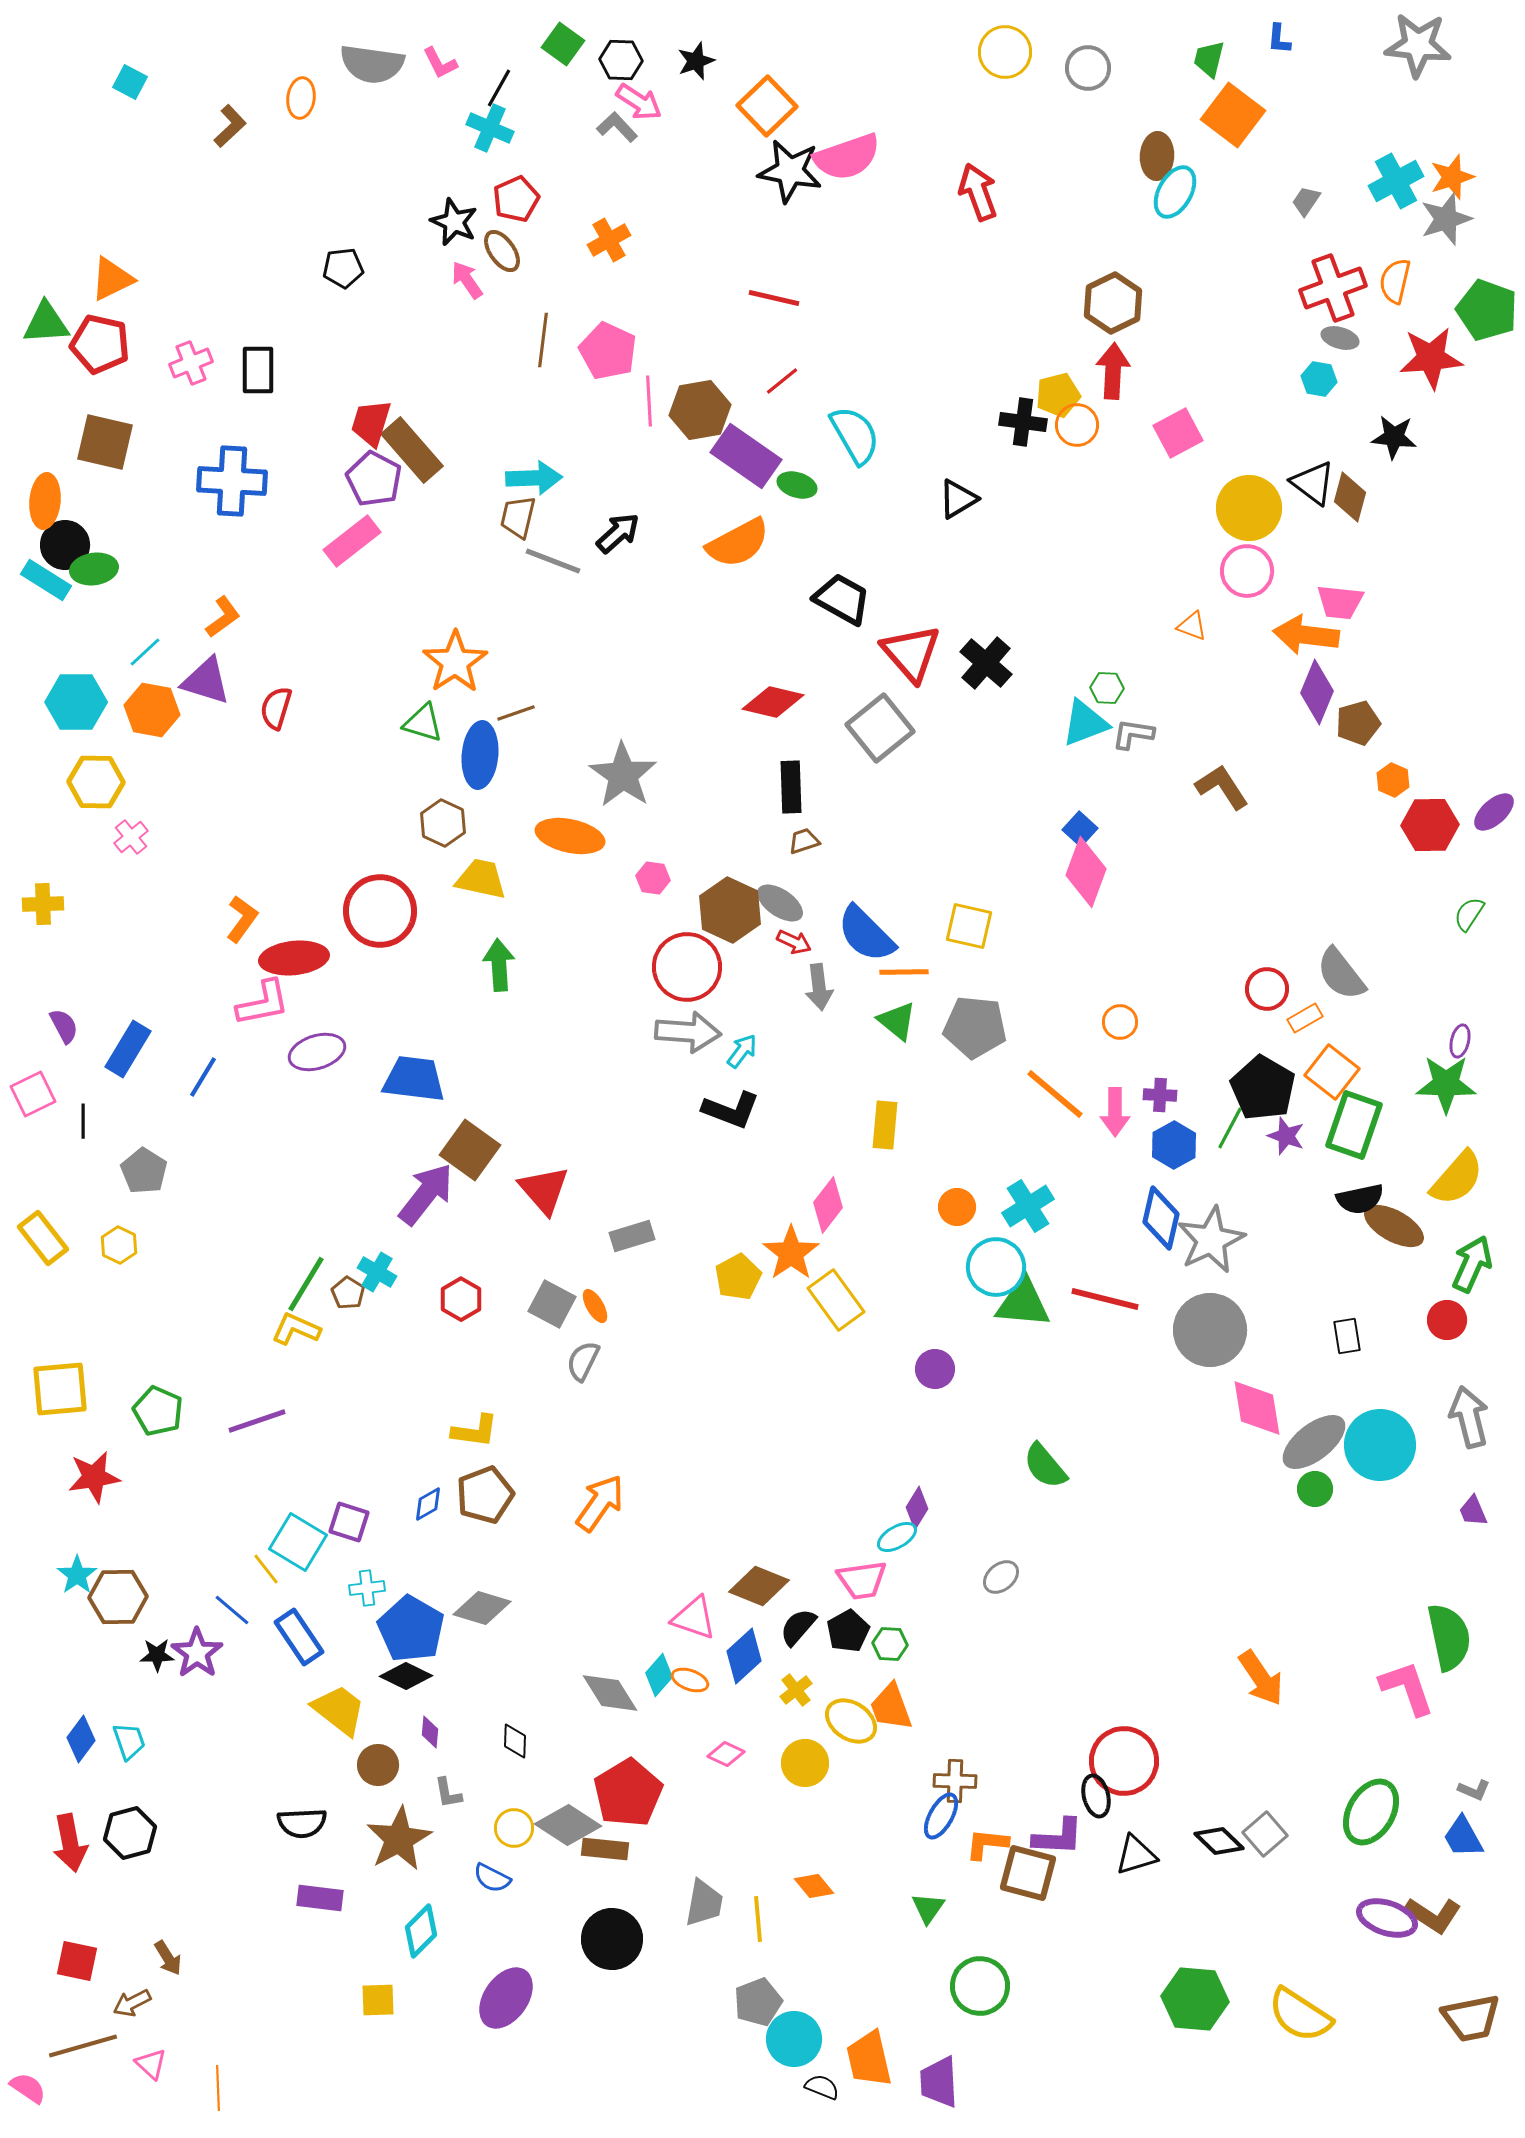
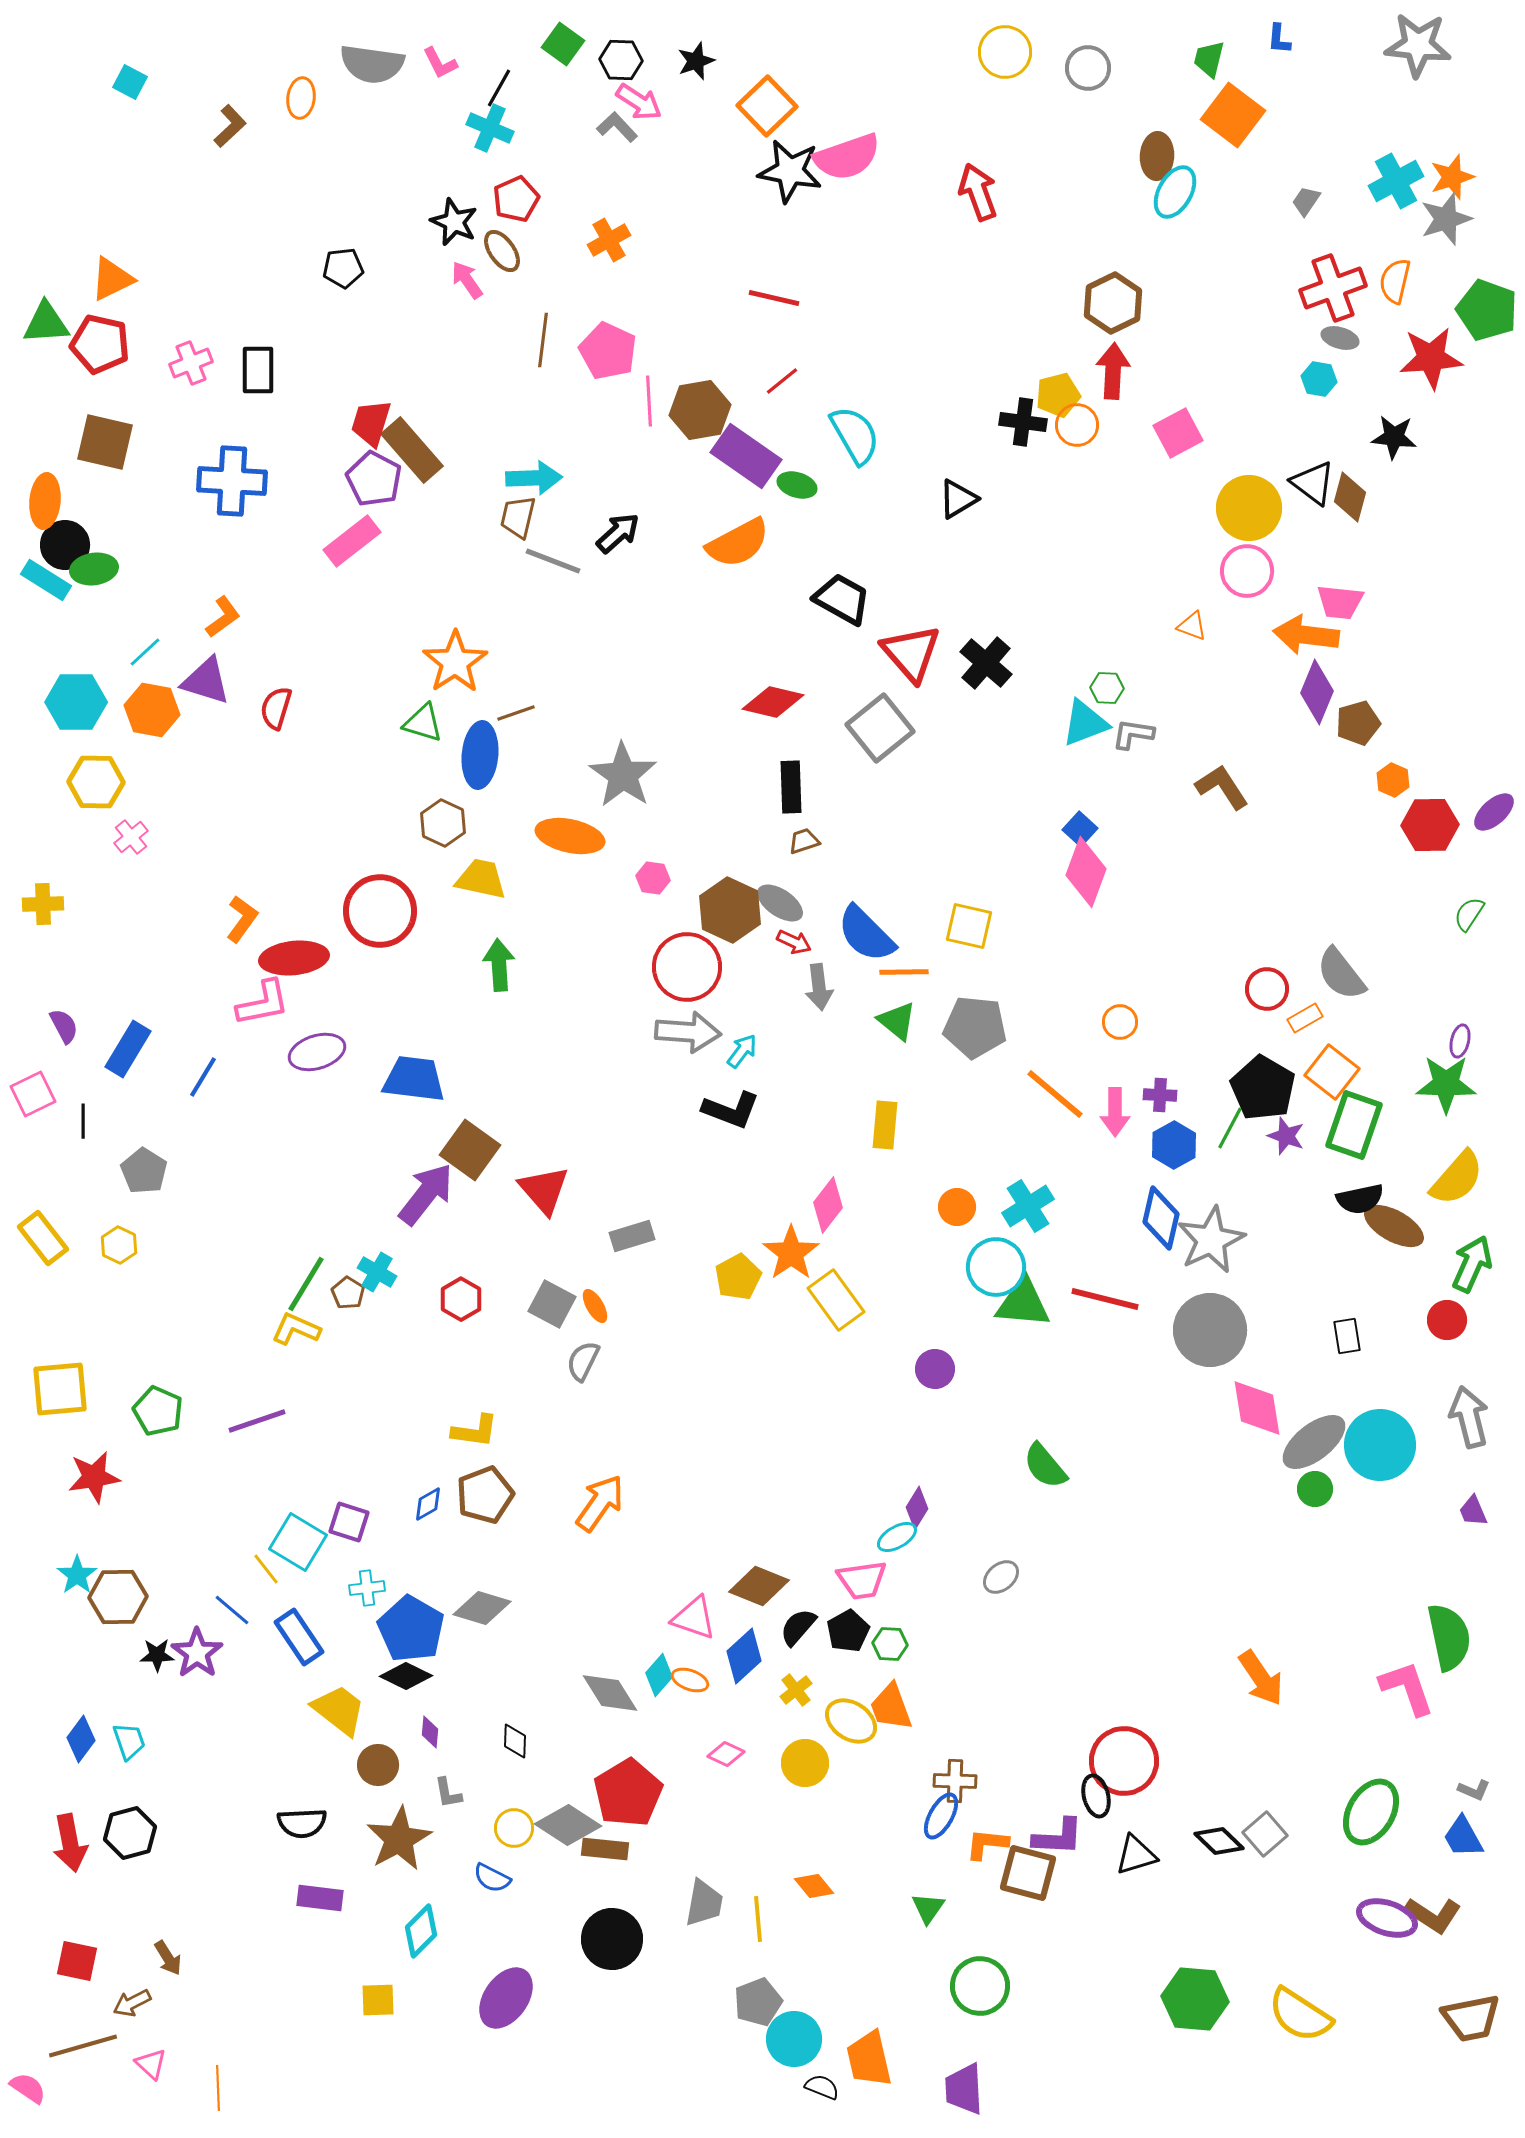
purple trapezoid at (939, 2082): moved 25 px right, 7 px down
